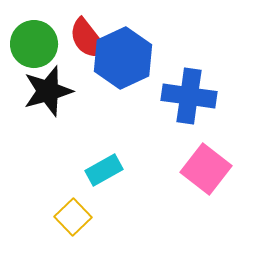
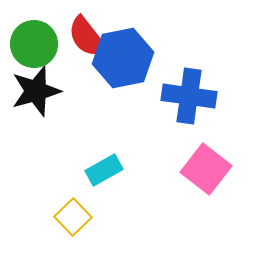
red semicircle: moved 1 px left, 2 px up
blue hexagon: rotated 14 degrees clockwise
black star: moved 12 px left
